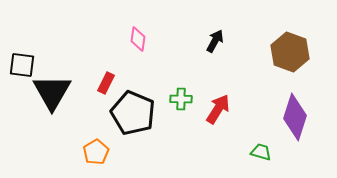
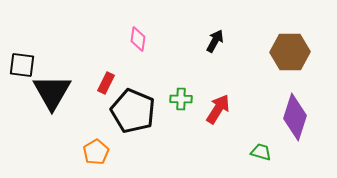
brown hexagon: rotated 21 degrees counterclockwise
black pentagon: moved 2 px up
